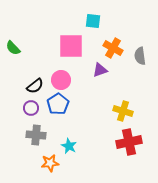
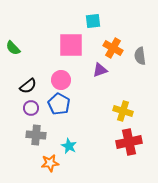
cyan square: rotated 14 degrees counterclockwise
pink square: moved 1 px up
black semicircle: moved 7 px left
blue pentagon: moved 1 px right; rotated 10 degrees counterclockwise
